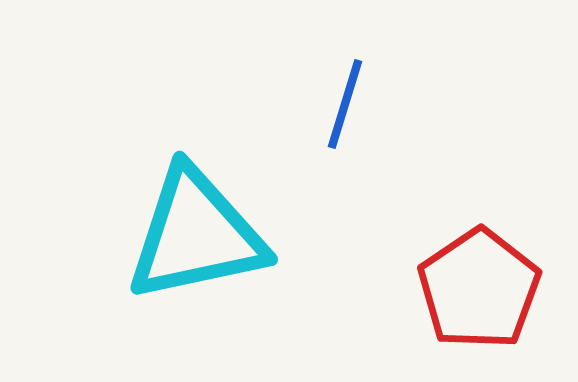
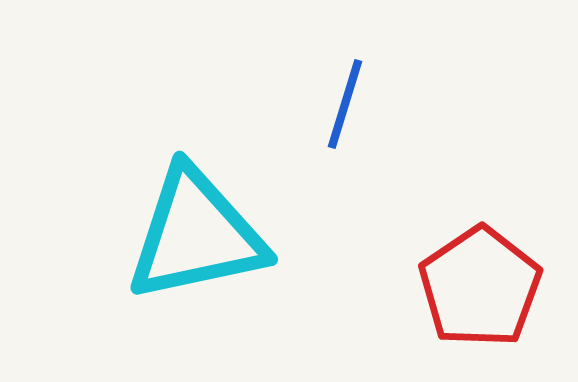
red pentagon: moved 1 px right, 2 px up
